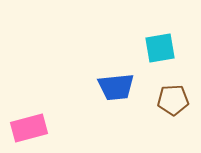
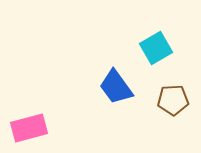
cyan square: moved 4 px left; rotated 20 degrees counterclockwise
blue trapezoid: rotated 60 degrees clockwise
